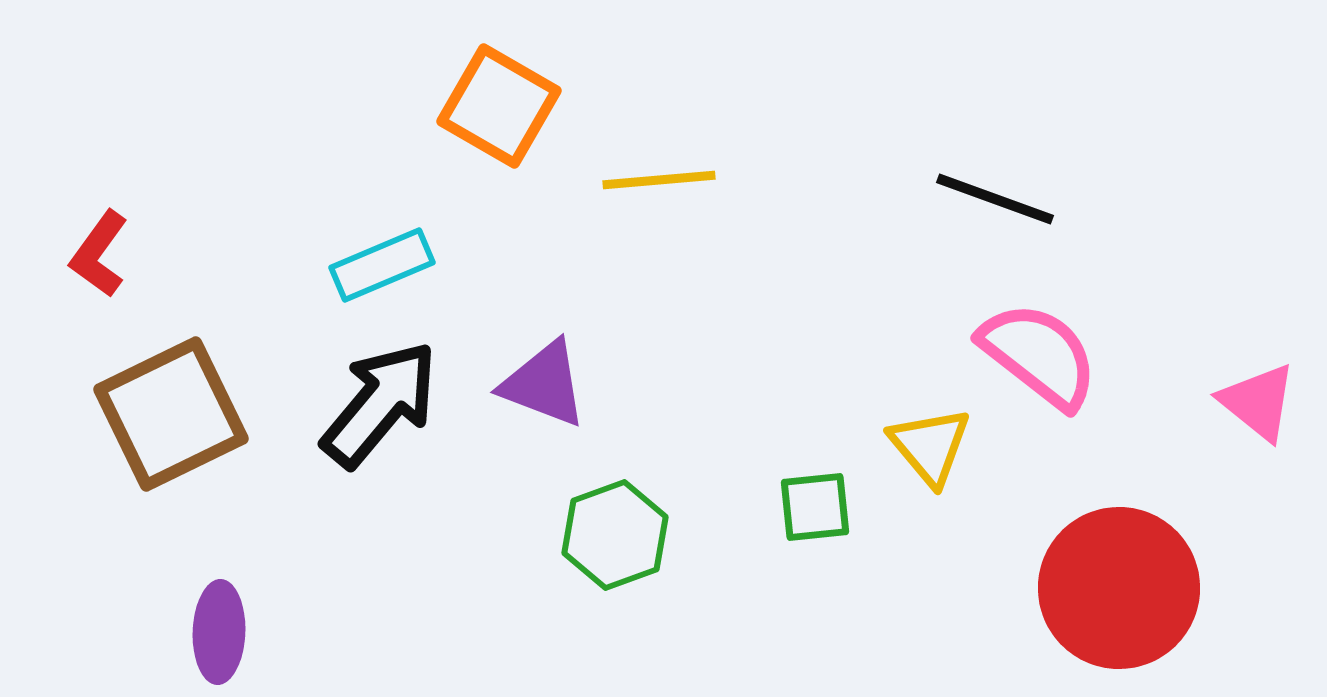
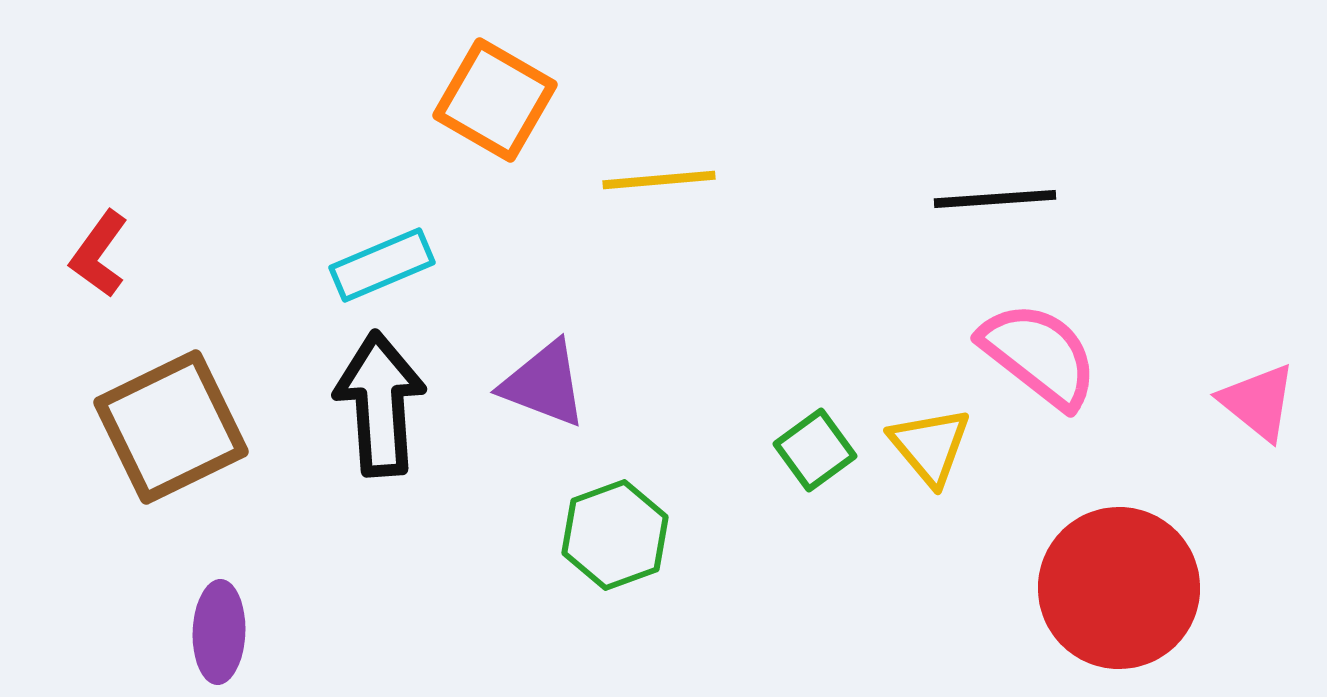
orange square: moved 4 px left, 6 px up
black line: rotated 24 degrees counterclockwise
black arrow: rotated 44 degrees counterclockwise
brown square: moved 13 px down
green square: moved 57 px up; rotated 30 degrees counterclockwise
